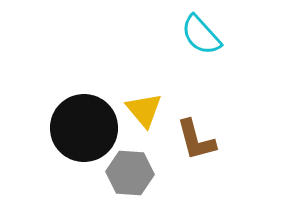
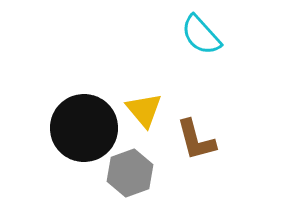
gray hexagon: rotated 24 degrees counterclockwise
